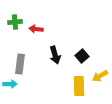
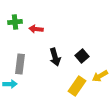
black arrow: moved 2 px down
yellow rectangle: moved 2 px left; rotated 36 degrees clockwise
